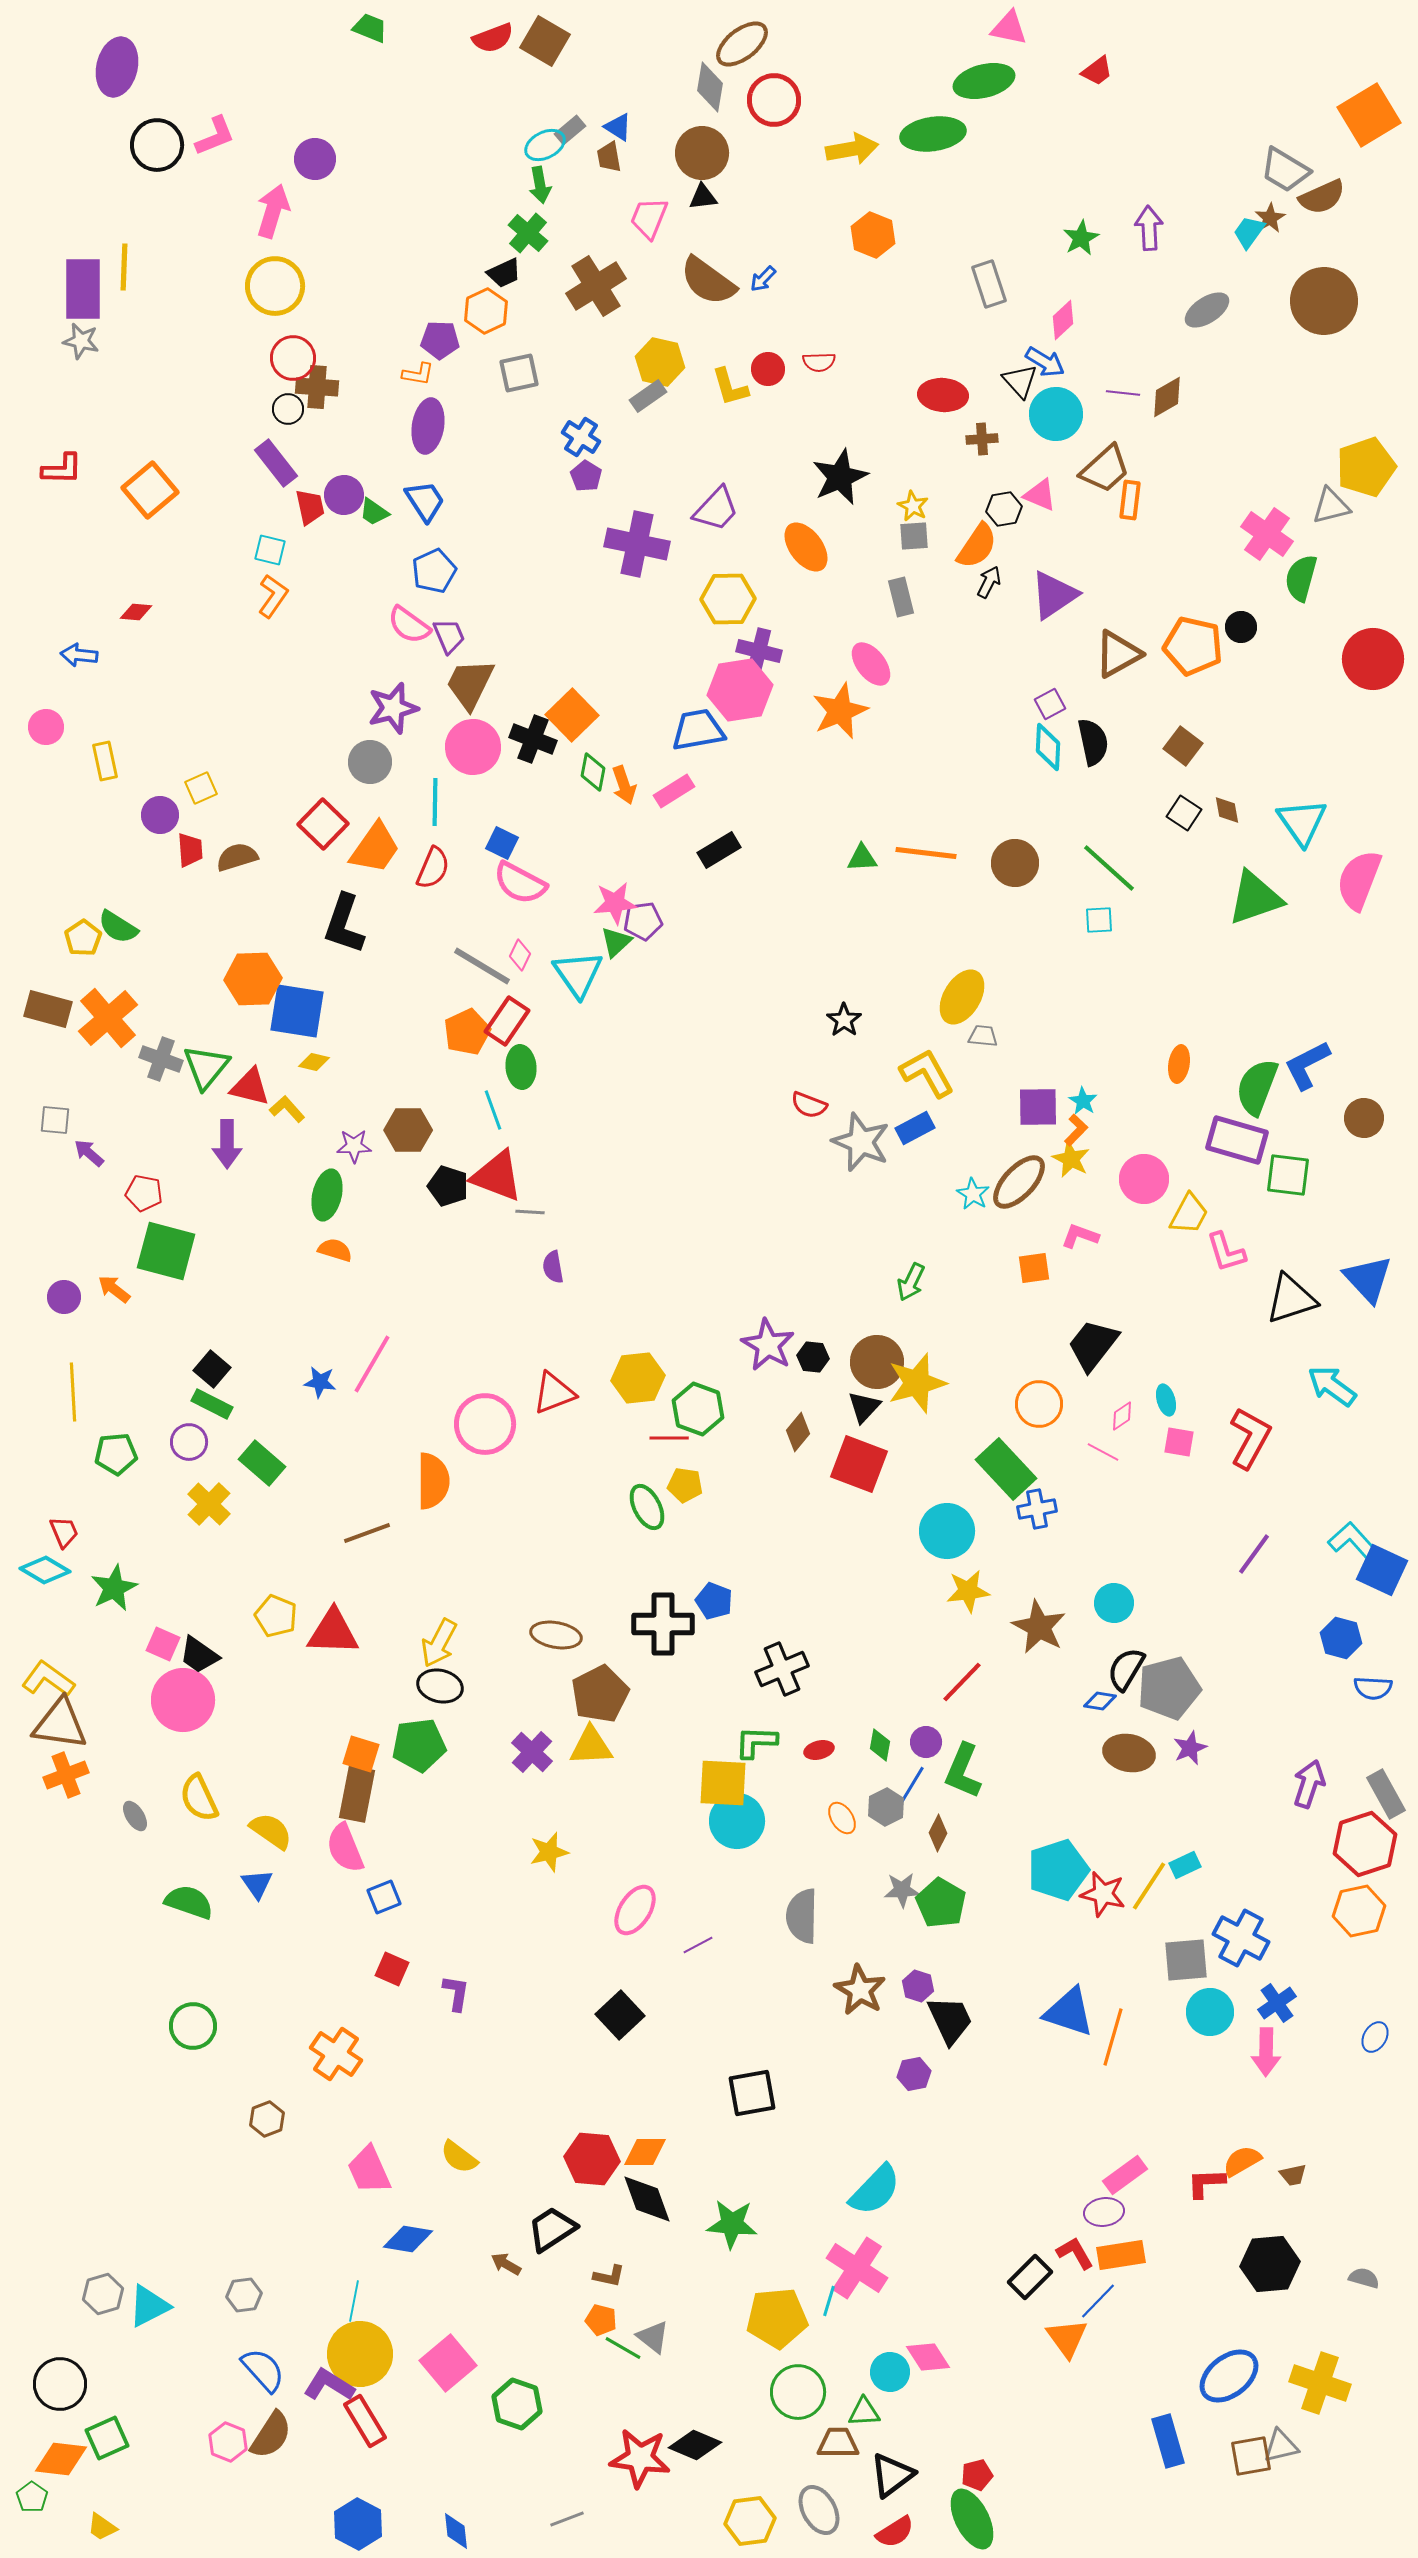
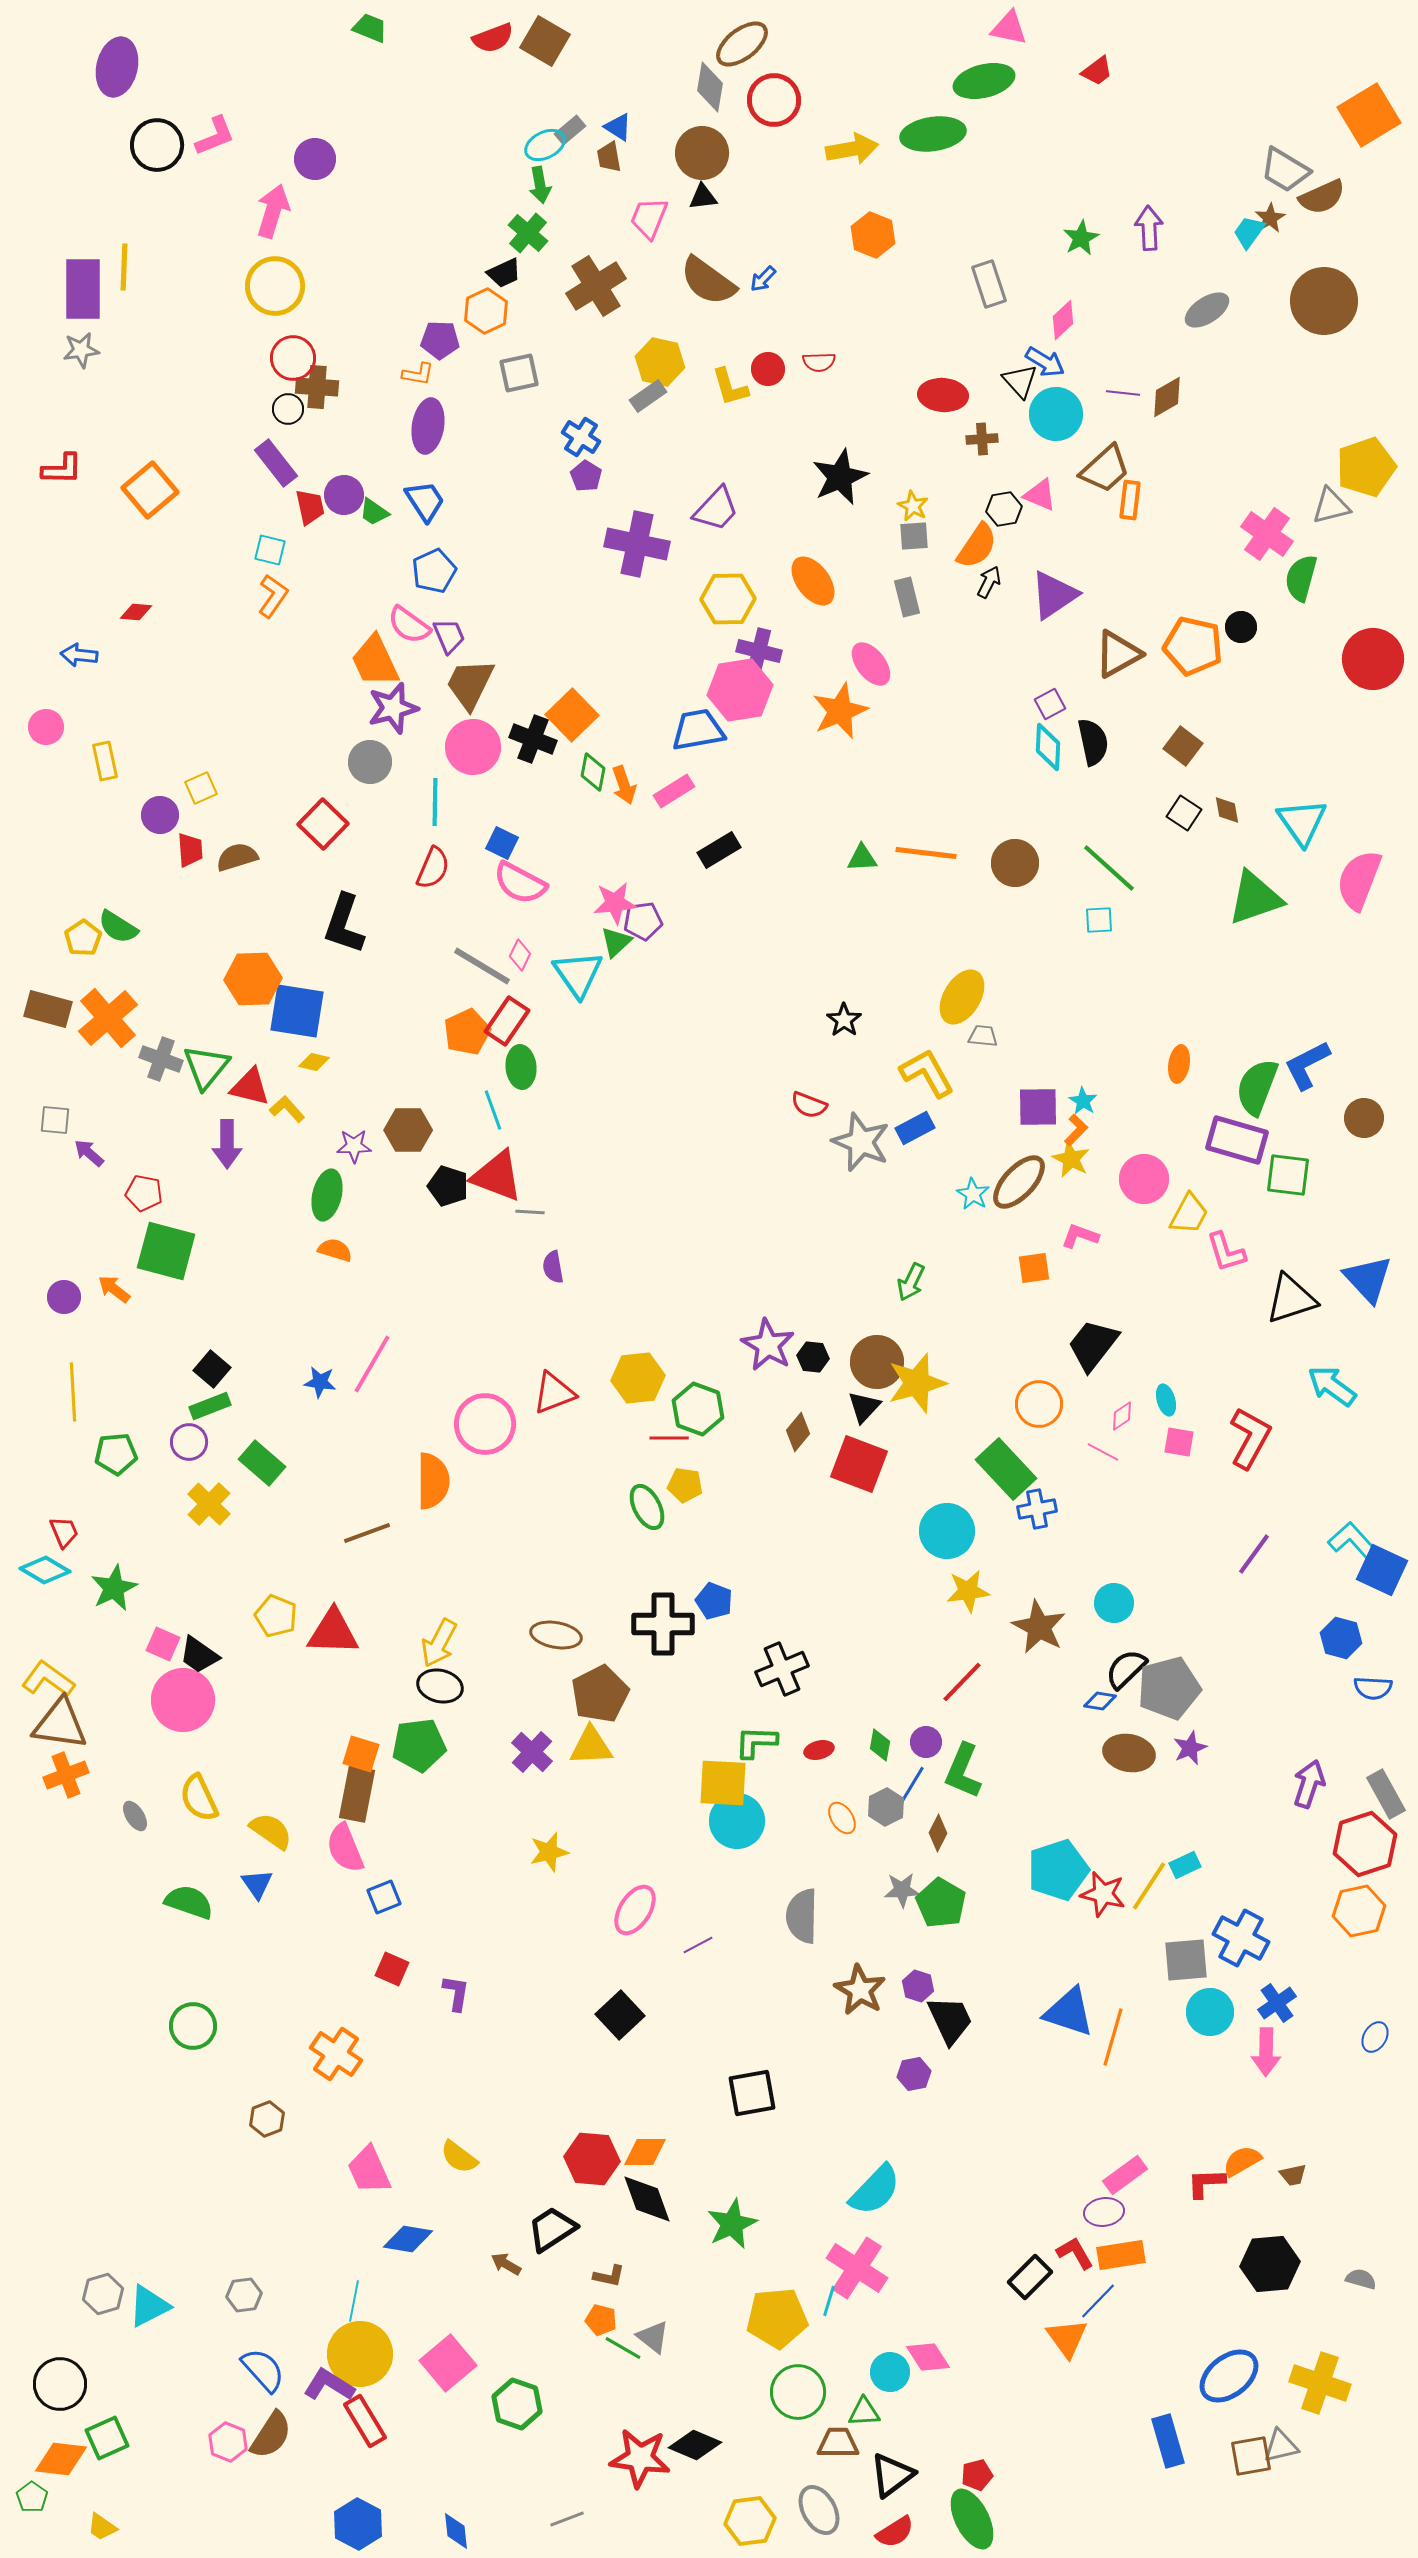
gray star at (81, 341): moved 9 px down; rotated 21 degrees counterclockwise
orange ellipse at (806, 547): moved 7 px right, 34 px down
gray rectangle at (901, 597): moved 6 px right
orange trapezoid at (375, 848): moved 187 px up; rotated 120 degrees clockwise
green rectangle at (212, 1404): moved 2 px left, 2 px down; rotated 48 degrees counterclockwise
black semicircle at (1126, 1669): rotated 15 degrees clockwise
green star at (732, 2224): rotated 30 degrees counterclockwise
gray semicircle at (1364, 2278): moved 3 px left, 1 px down
